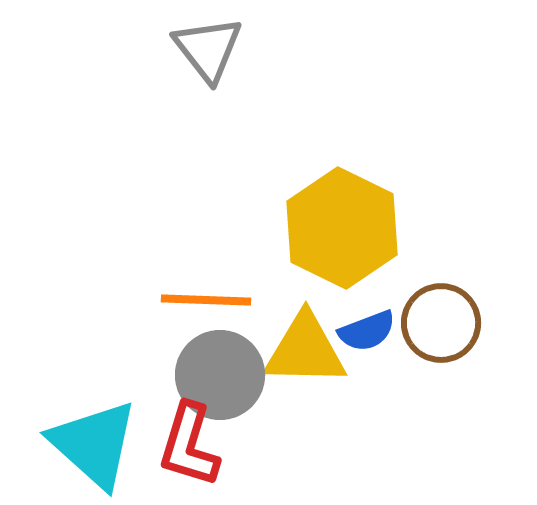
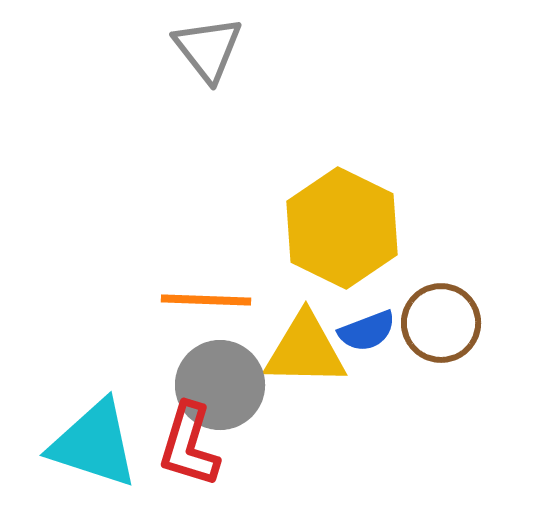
gray circle: moved 10 px down
cyan triangle: rotated 24 degrees counterclockwise
